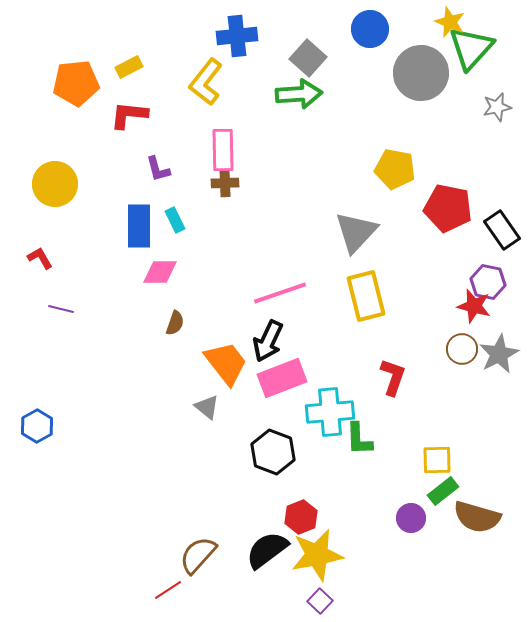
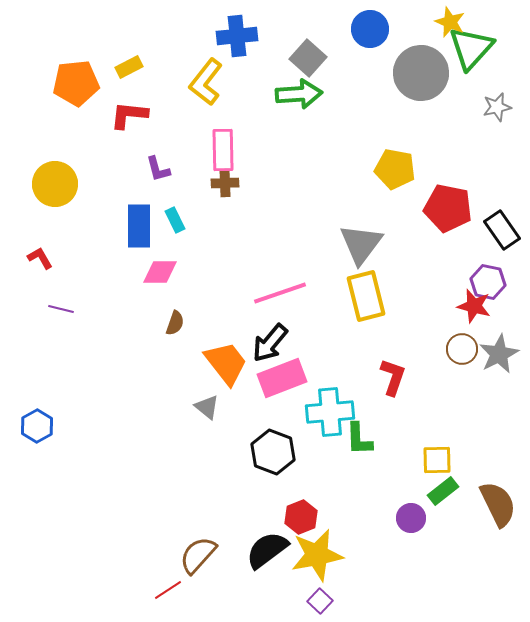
gray triangle at (356, 232): moved 5 px right, 12 px down; rotated 6 degrees counterclockwise
black arrow at (268, 341): moved 2 px right, 2 px down; rotated 15 degrees clockwise
brown semicircle at (477, 517): moved 21 px right, 13 px up; rotated 132 degrees counterclockwise
